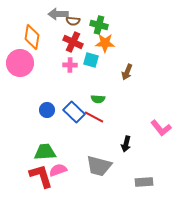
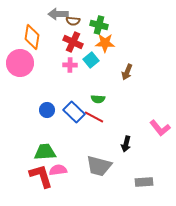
cyan square: rotated 35 degrees clockwise
pink L-shape: moved 1 px left
pink semicircle: rotated 12 degrees clockwise
